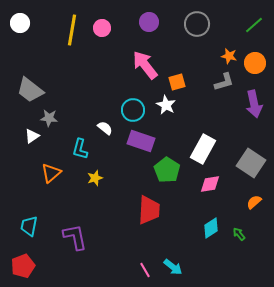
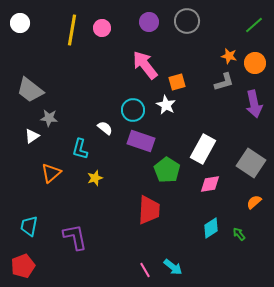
gray circle: moved 10 px left, 3 px up
